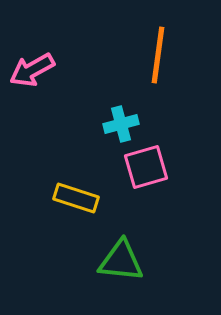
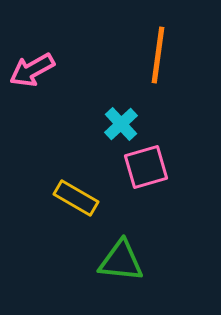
cyan cross: rotated 28 degrees counterclockwise
yellow rectangle: rotated 12 degrees clockwise
